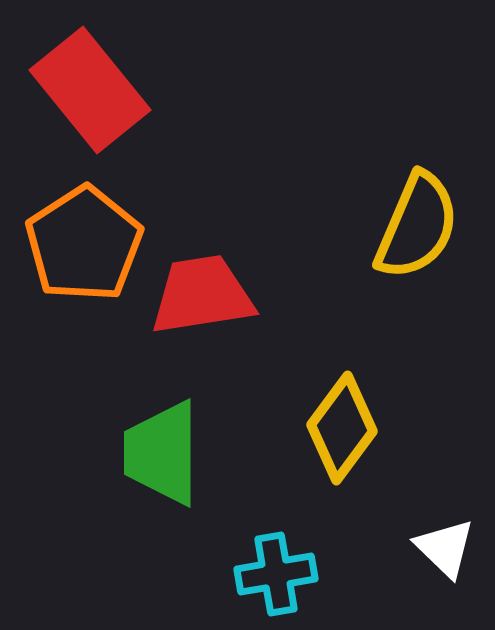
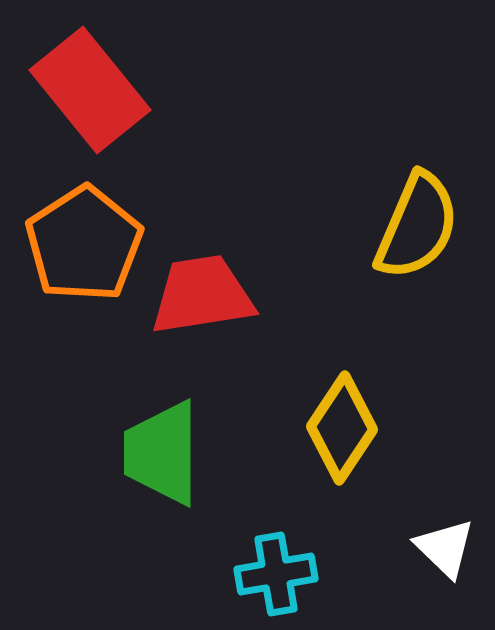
yellow diamond: rotated 3 degrees counterclockwise
